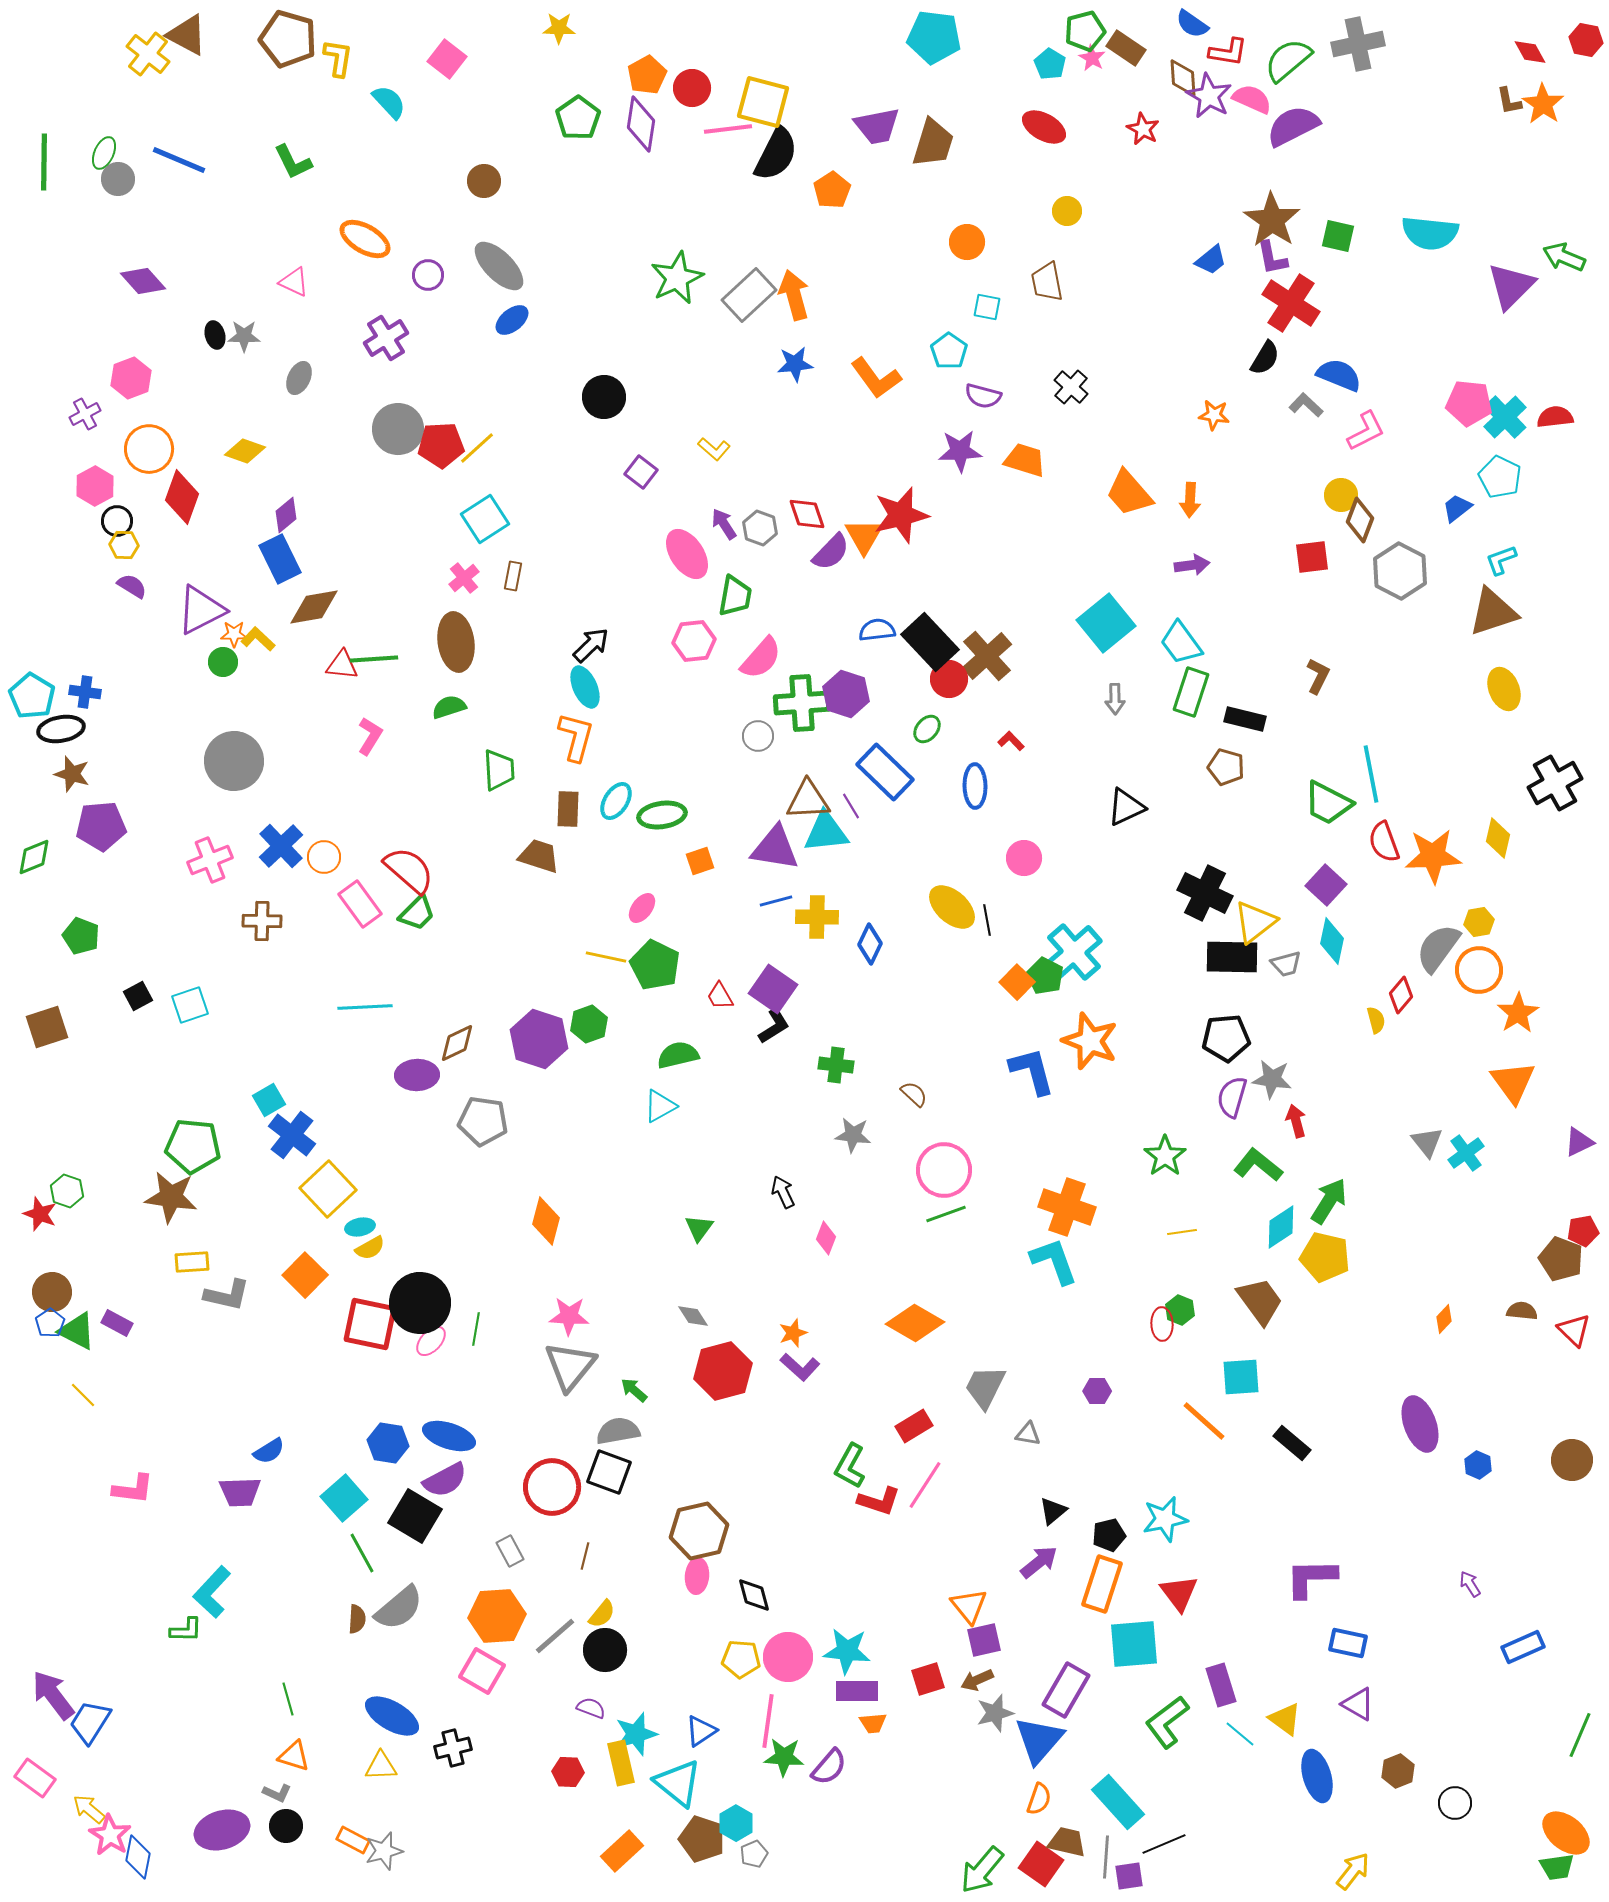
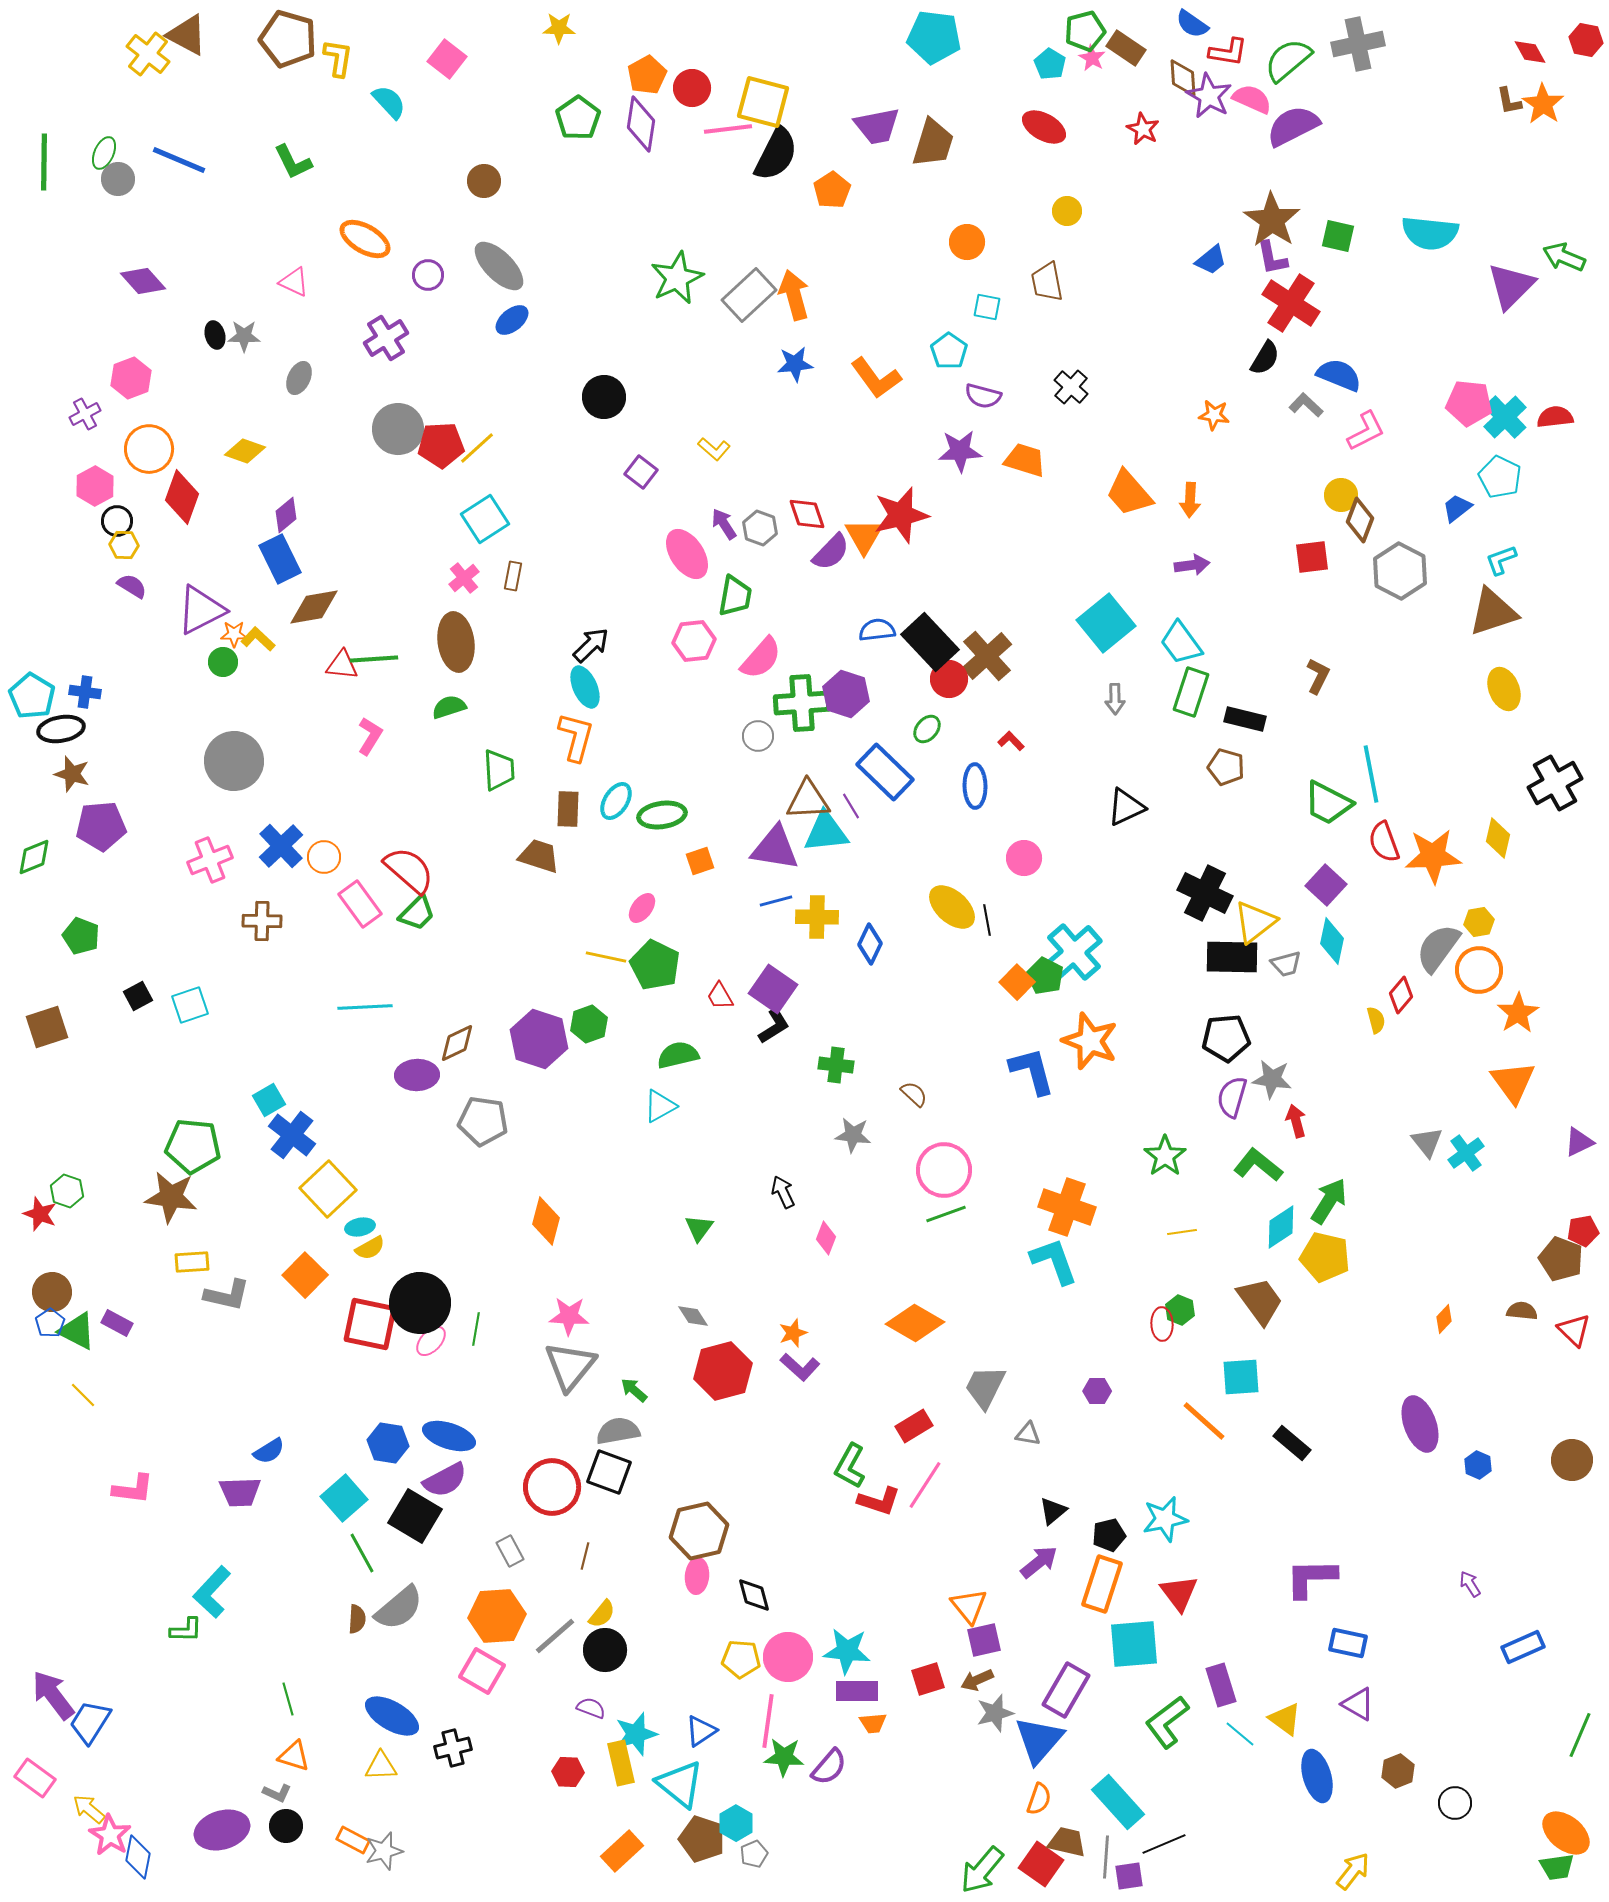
cyan triangle at (678, 1783): moved 2 px right, 1 px down
